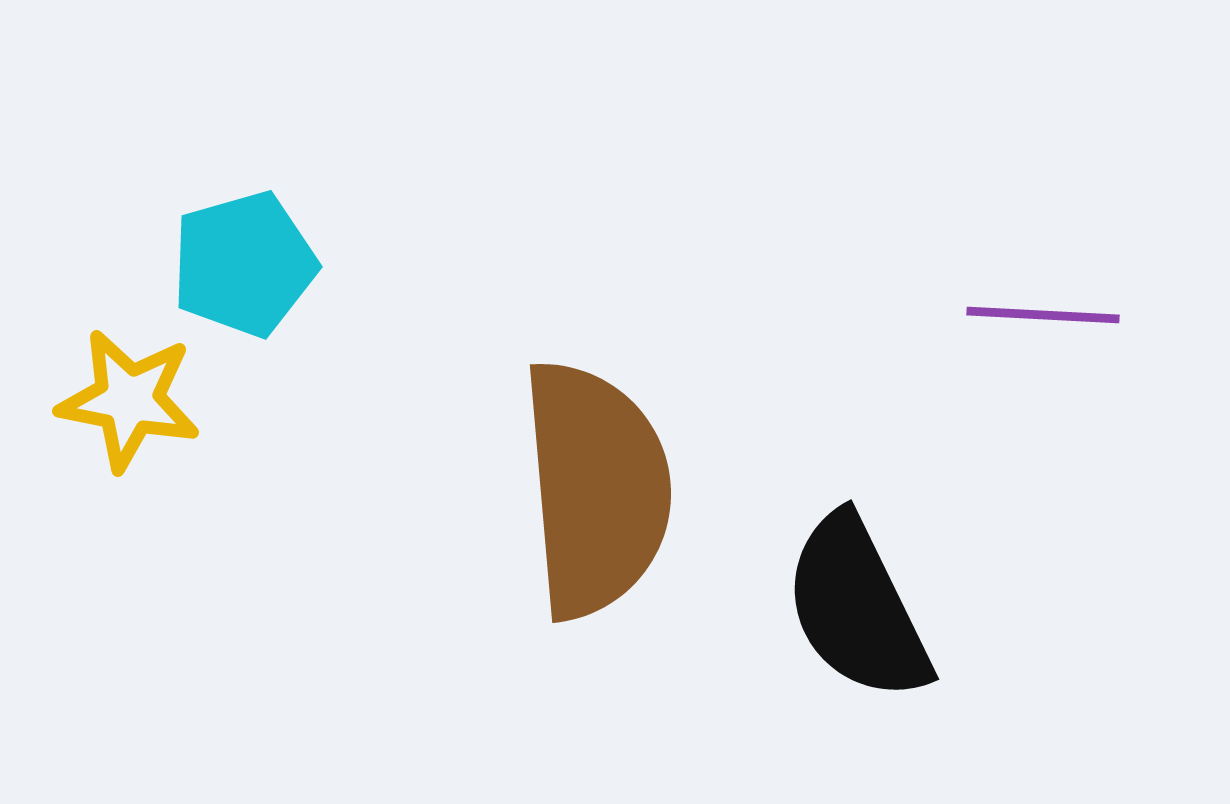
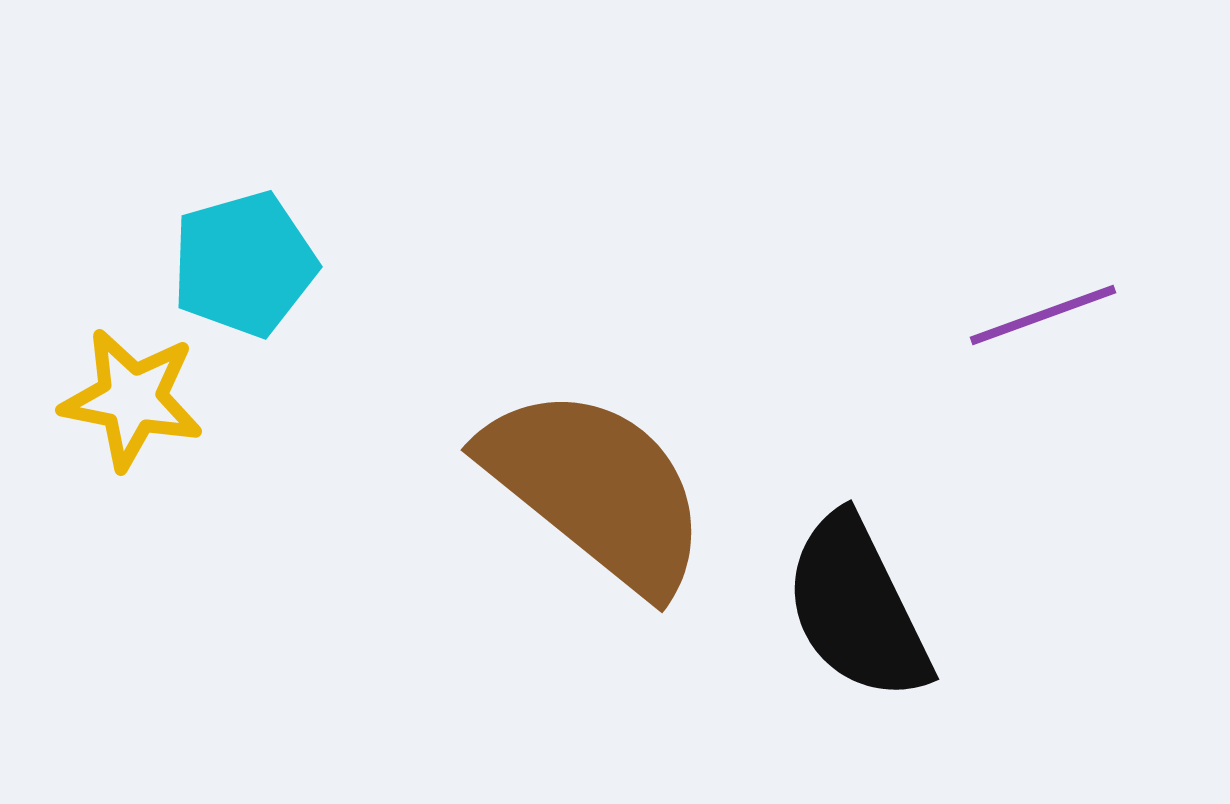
purple line: rotated 23 degrees counterclockwise
yellow star: moved 3 px right, 1 px up
brown semicircle: rotated 46 degrees counterclockwise
